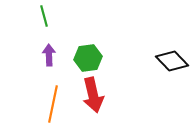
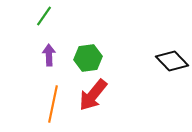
green line: rotated 50 degrees clockwise
red arrow: rotated 52 degrees clockwise
